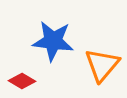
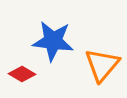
red diamond: moved 7 px up
